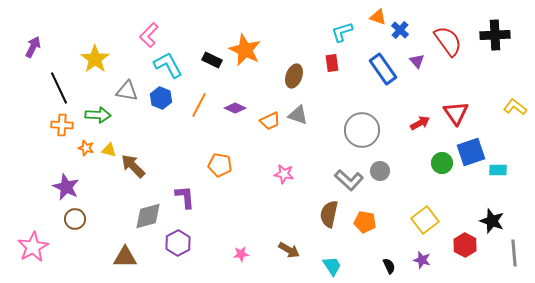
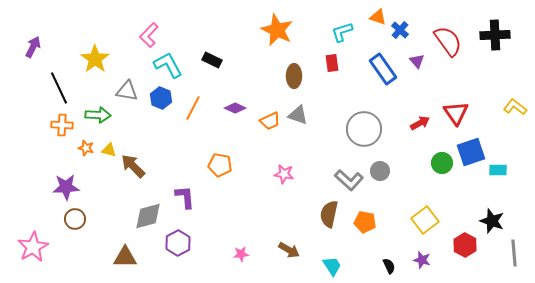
orange star at (245, 50): moved 32 px right, 20 px up
brown ellipse at (294, 76): rotated 20 degrees counterclockwise
orange line at (199, 105): moved 6 px left, 3 px down
gray circle at (362, 130): moved 2 px right, 1 px up
purple star at (66, 187): rotated 28 degrees counterclockwise
